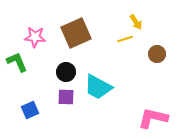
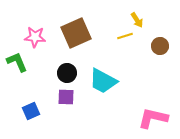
yellow arrow: moved 1 px right, 2 px up
yellow line: moved 3 px up
brown circle: moved 3 px right, 8 px up
black circle: moved 1 px right, 1 px down
cyan trapezoid: moved 5 px right, 6 px up
blue square: moved 1 px right, 1 px down
